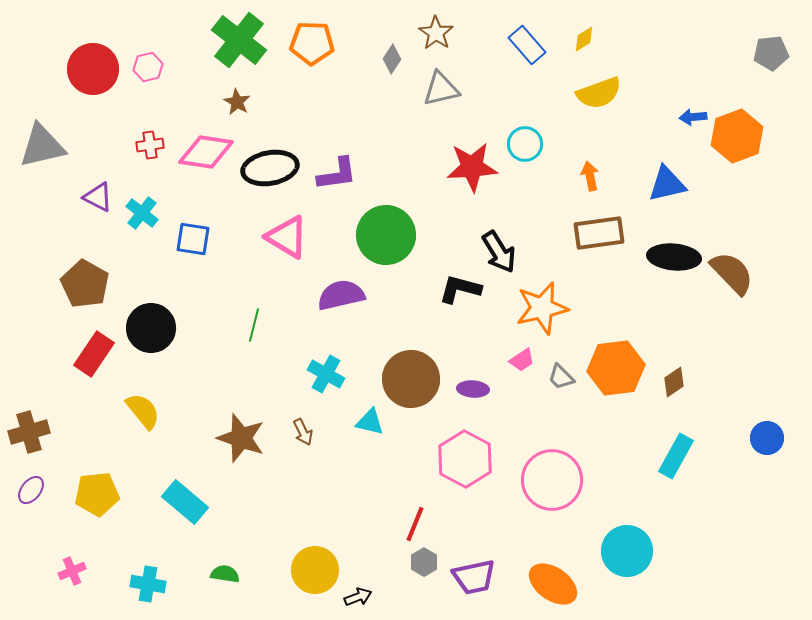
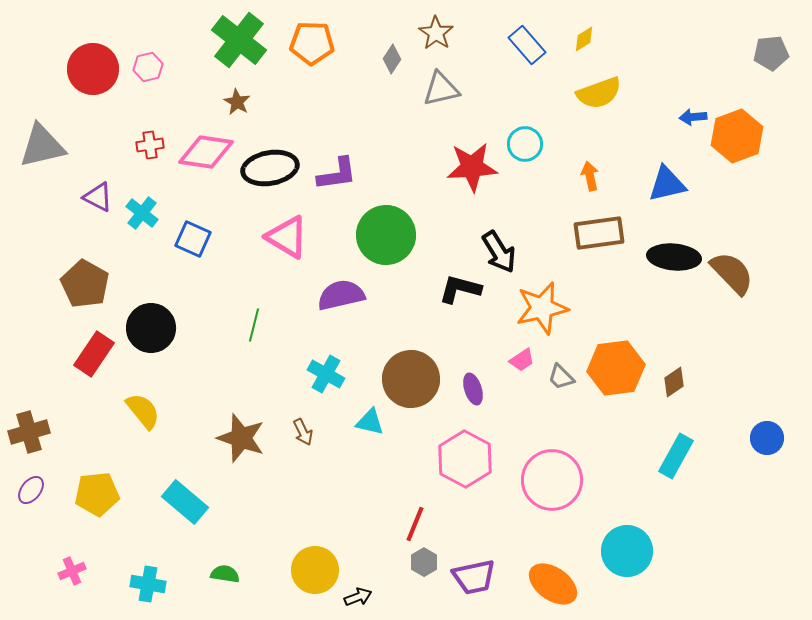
blue square at (193, 239): rotated 15 degrees clockwise
purple ellipse at (473, 389): rotated 68 degrees clockwise
